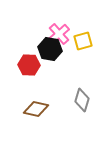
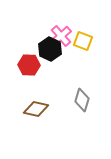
pink cross: moved 2 px right, 2 px down
yellow square: rotated 36 degrees clockwise
black hexagon: rotated 15 degrees clockwise
